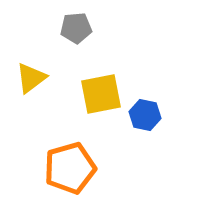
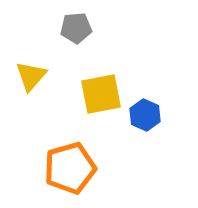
yellow triangle: moved 2 px up; rotated 12 degrees counterclockwise
blue hexagon: rotated 12 degrees clockwise
